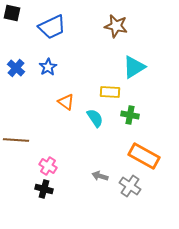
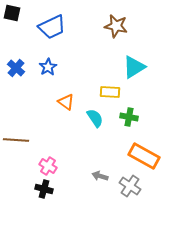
green cross: moved 1 px left, 2 px down
